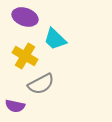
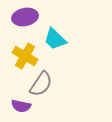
purple ellipse: rotated 30 degrees counterclockwise
gray semicircle: rotated 28 degrees counterclockwise
purple semicircle: moved 6 px right
